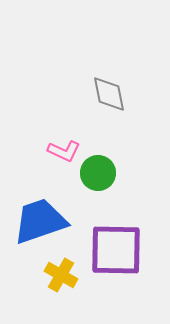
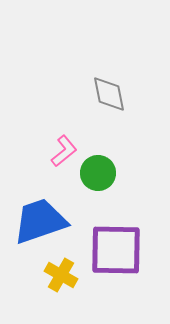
pink L-shape: rotated 64 degrees counterclockwise
